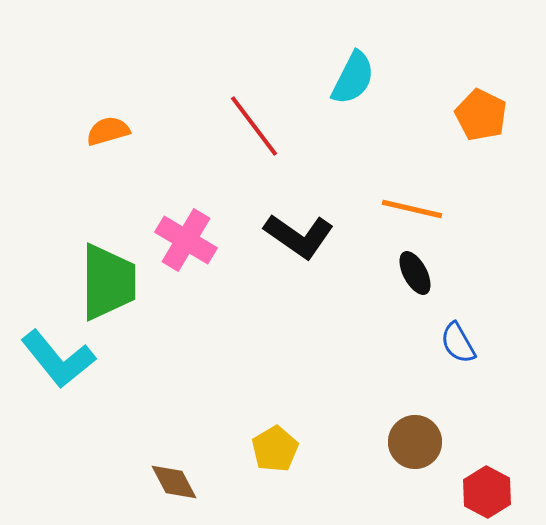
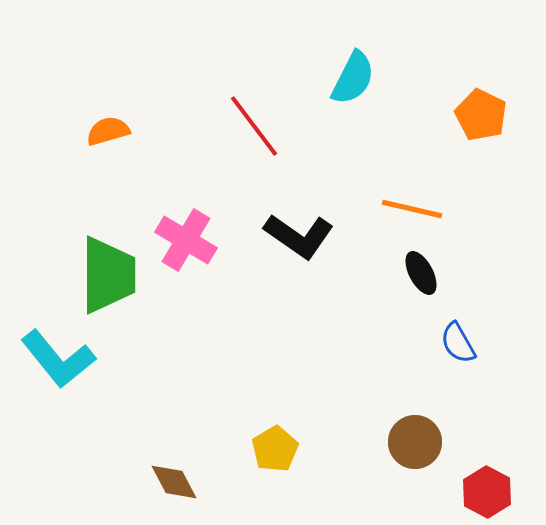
black ellipse: moved 6 px right
green trapezoid: moved 7 px up
